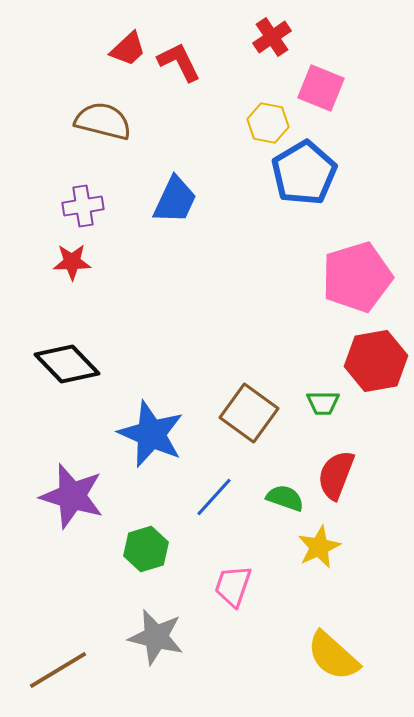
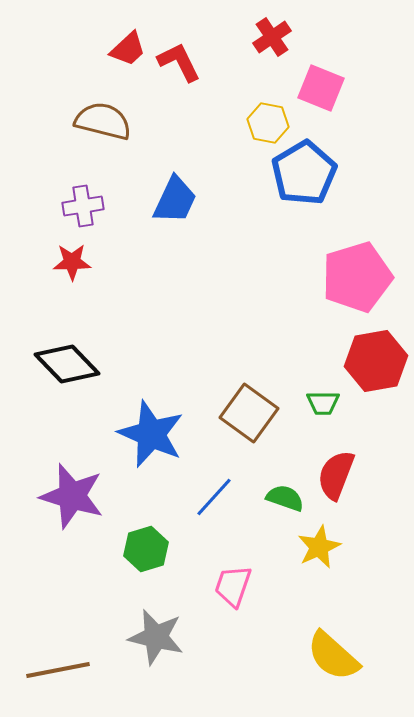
brown line: rotated 20 degrees clockwise
